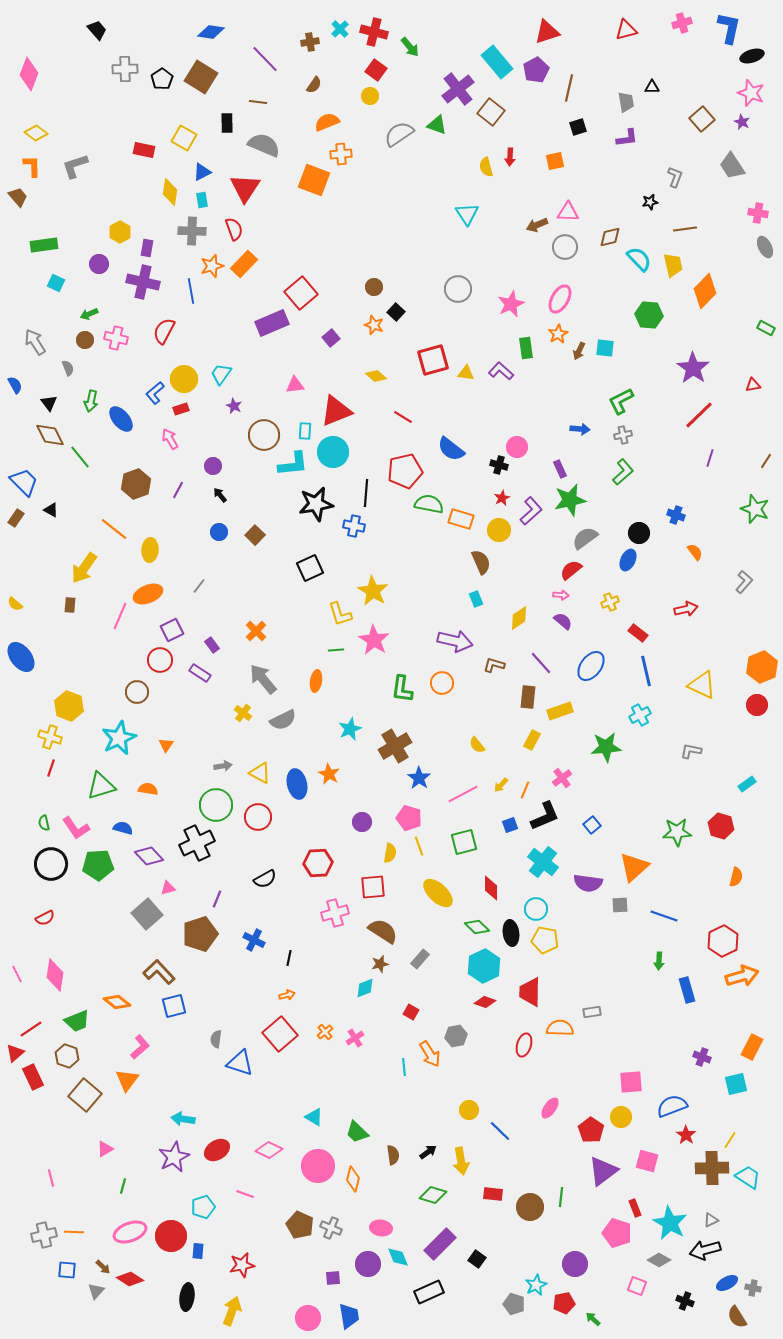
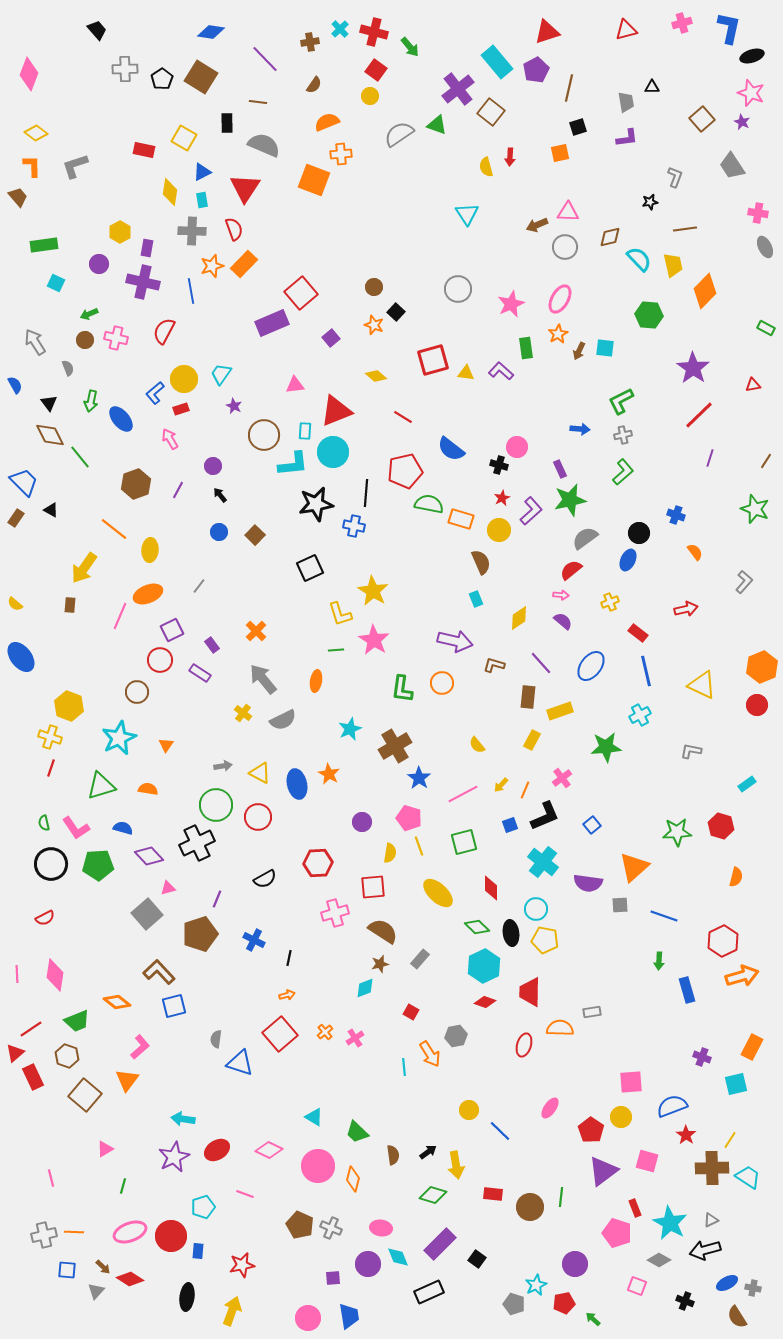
orange square at (555, 161): moved 5 px right, 8 px up
pink line at (17, 974): rotated 24 degrees clockwise
yellow arrow at (461, 1161): moved 5 px left, 4 px down
